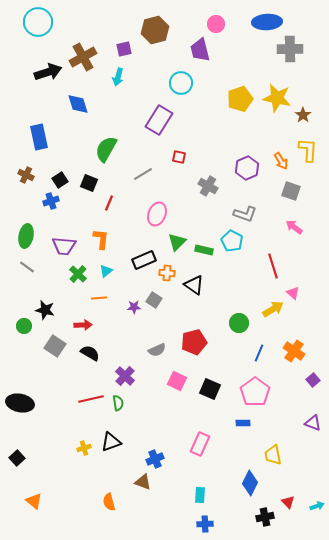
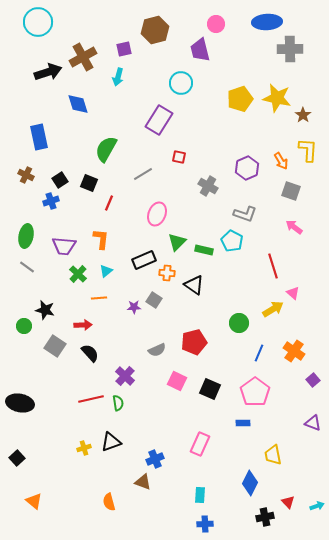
black semicircle at (90, 353): rotated 18 degrees clockwise
